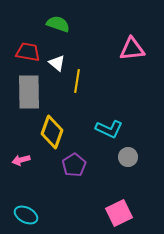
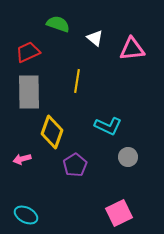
red trapezoid: rotated 35 degrees counterclockwise
white triangle: moved 38 px right, 25 px up
cyan L-shape: moved 1 px left, 3 px up
pink arrow: moved 1 px right, 1 px up
purple pentagon: moved 1 px right
